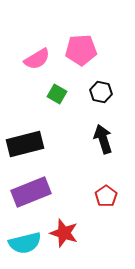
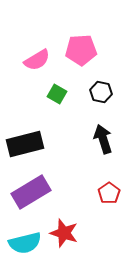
pink semicircle: moved 1 px down
purple rectangle: rotated 9 degrees counterclockwise
red pentagon: moved 3 px right, 3 px up
